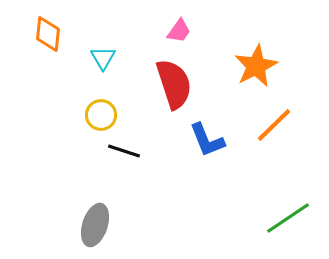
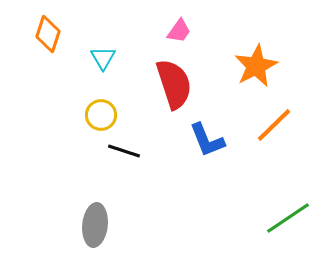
orange diamond: rotated 12 degrees clockwise
gray ellipse: rotated 12 degrees counterclockwise
